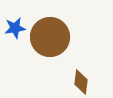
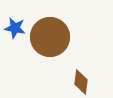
blue star: rotated 20 degrees clockwise
